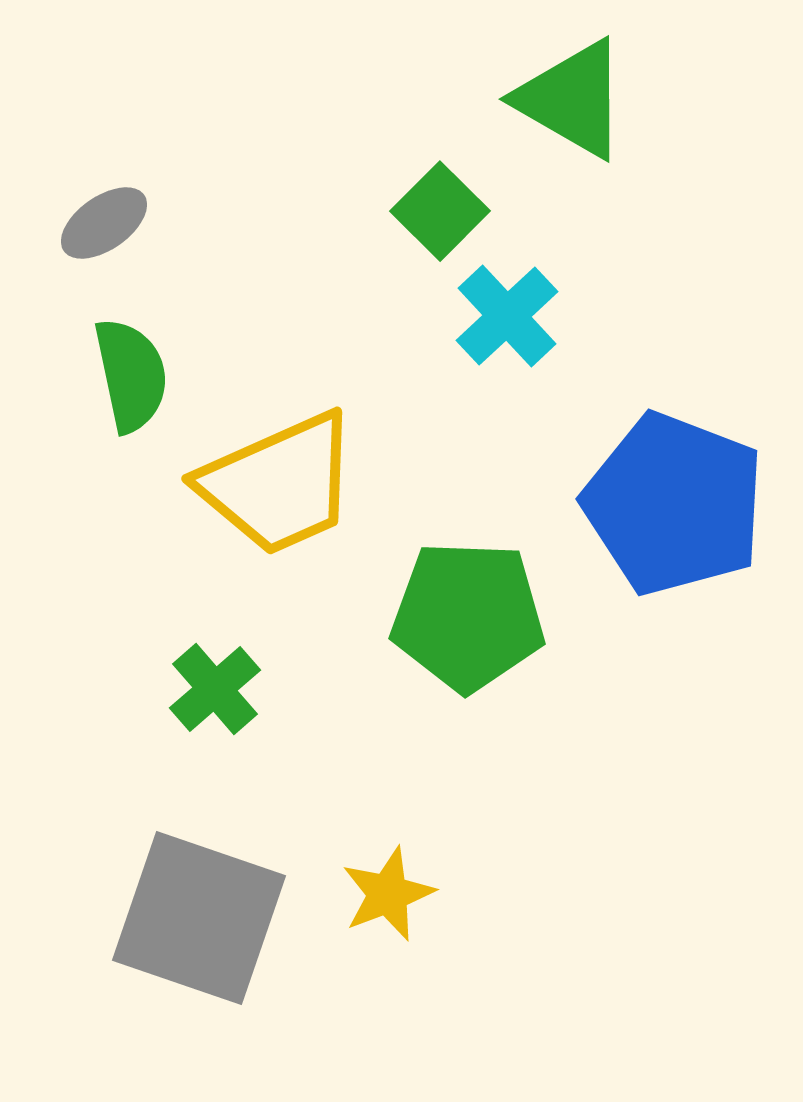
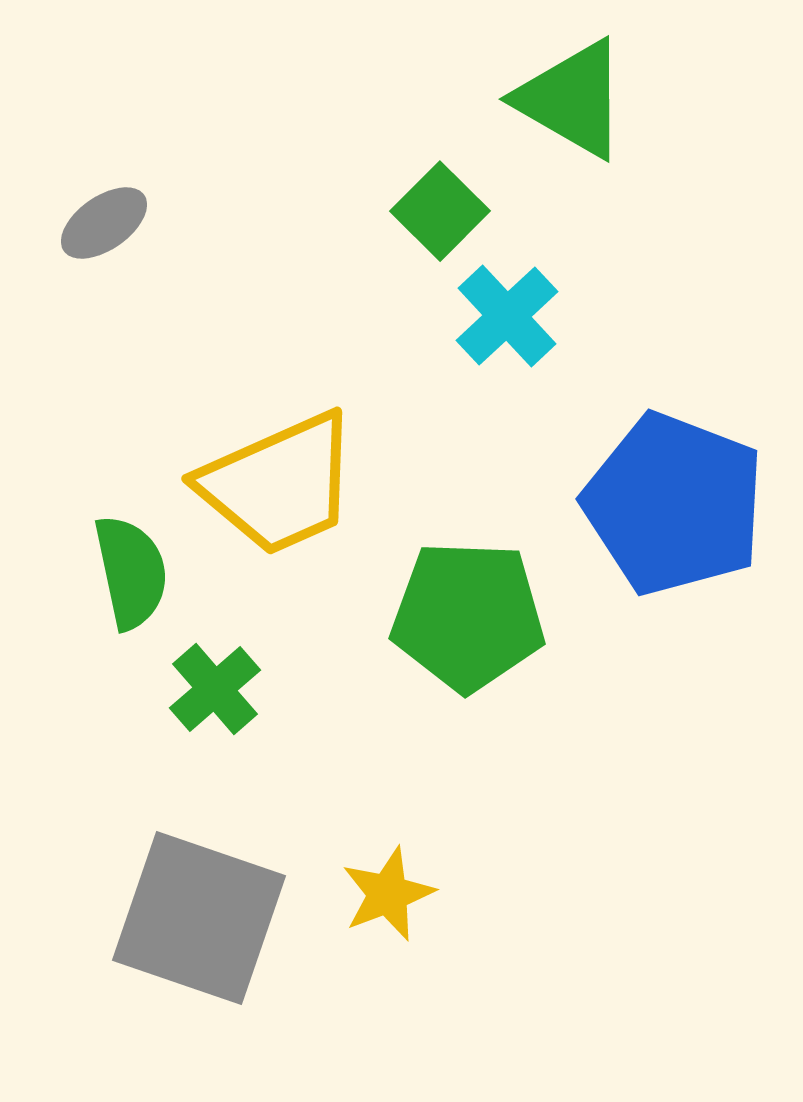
green semicircle: moved 197 px down
